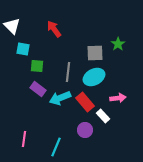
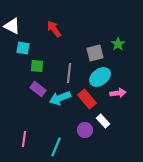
white triangle: rotated 18 degrees counterclockwise
cyan square: moved 1 px up
gray square: rotated 12 degrees counterclockwise
gray line: moved 1 px right, 1 px down
cyan ellipse: moved 6 px right; rotated 10 degrees counterclockwise
pink arrow: moved 5 px up
red rectangle: moved 2 px right, 3 px up
white rectangle: moved 5 px down
